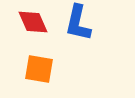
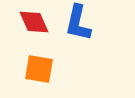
red diamond: moved 1 px right
